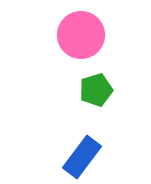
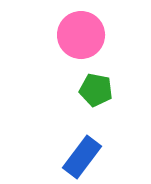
green pentagon: rotated 28 degrees clockwise
